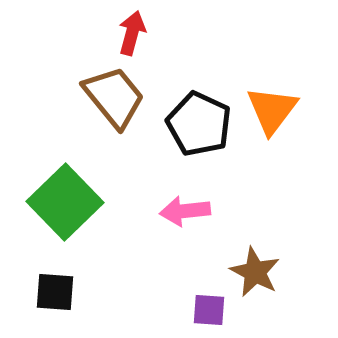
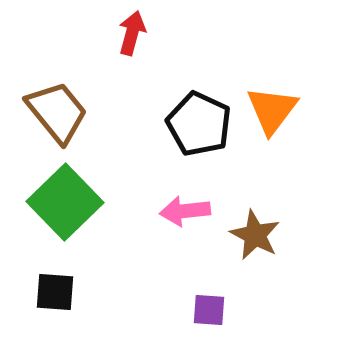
brown trapezoid: moved 57 px left, 15 px down
brown star: moved 37 px up
